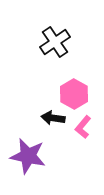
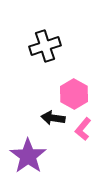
black cross: moved 10 px left, 4 px down; rotated 16 degrees clockwise
pink L-shape: moved 2 px down
purple star: rotated 24 degrees clockwise
